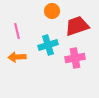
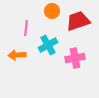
red trapezoid: moved 1 px right, 5 px up
pink line: moved 9 px right, 3 px up; rotated 21 degrees clockwise
cyan cross: rotated 12 degrees counterclockwise
orange arrow: moved 2 px up
